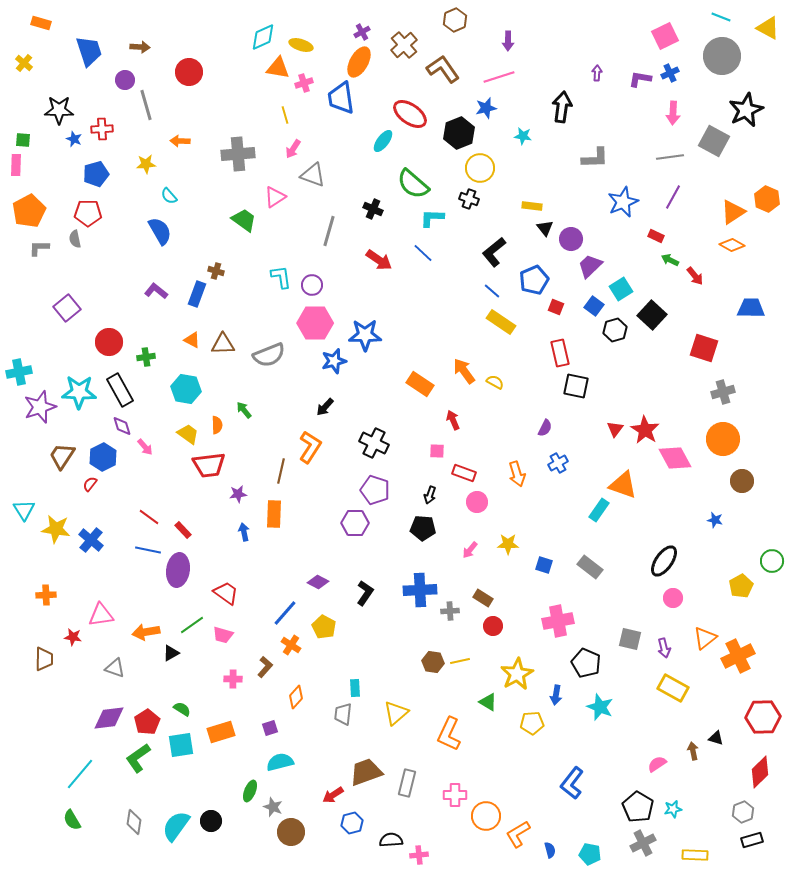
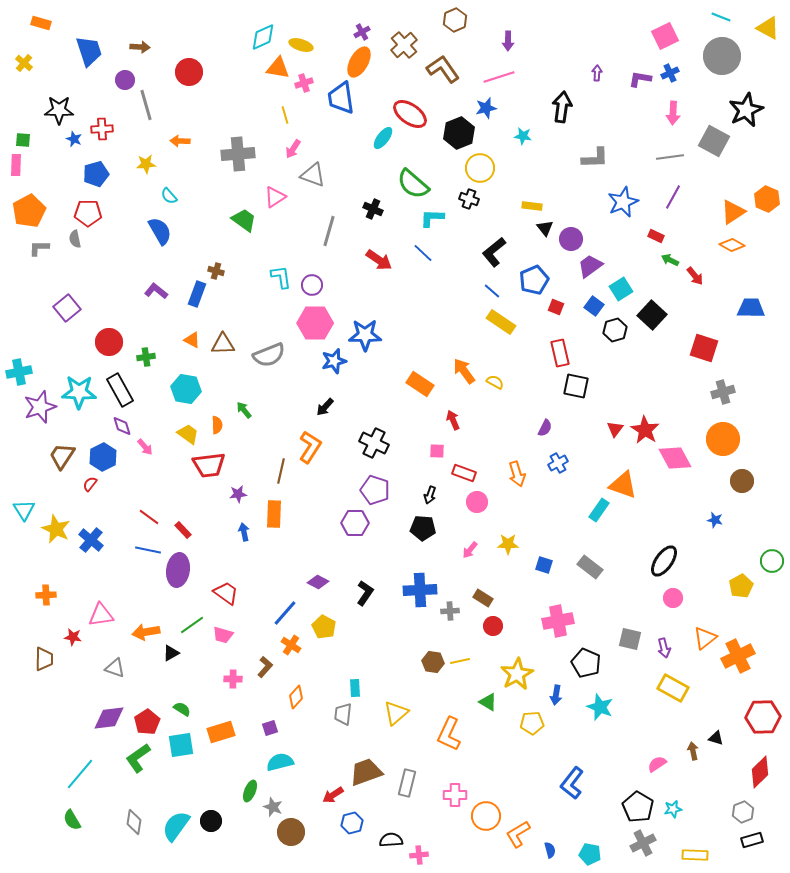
cyan ellipse at (383, 141): moved 3 px up
purple trapezoid at (590, 266): rotated 8 degrees clockwise
yellow star at (56, 529): rotated 16 degrees clockwise
